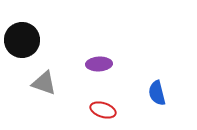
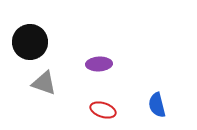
black circle: moved 8 px right, 2 px down
blue semicircle: moved 12 px down
